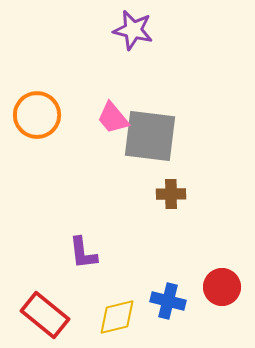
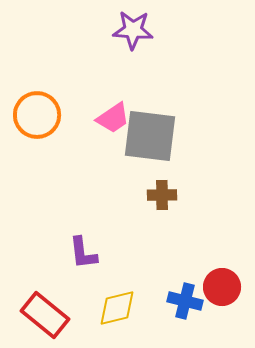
purple star: rotated 9 degrees counterclockwise
pink trapezoid: rotated 84 degrees counterclockwise
brown cross: moved 9 px left, 1 px down
blue cross: moved 17 px right
yellow diamond: moved 9 px up
